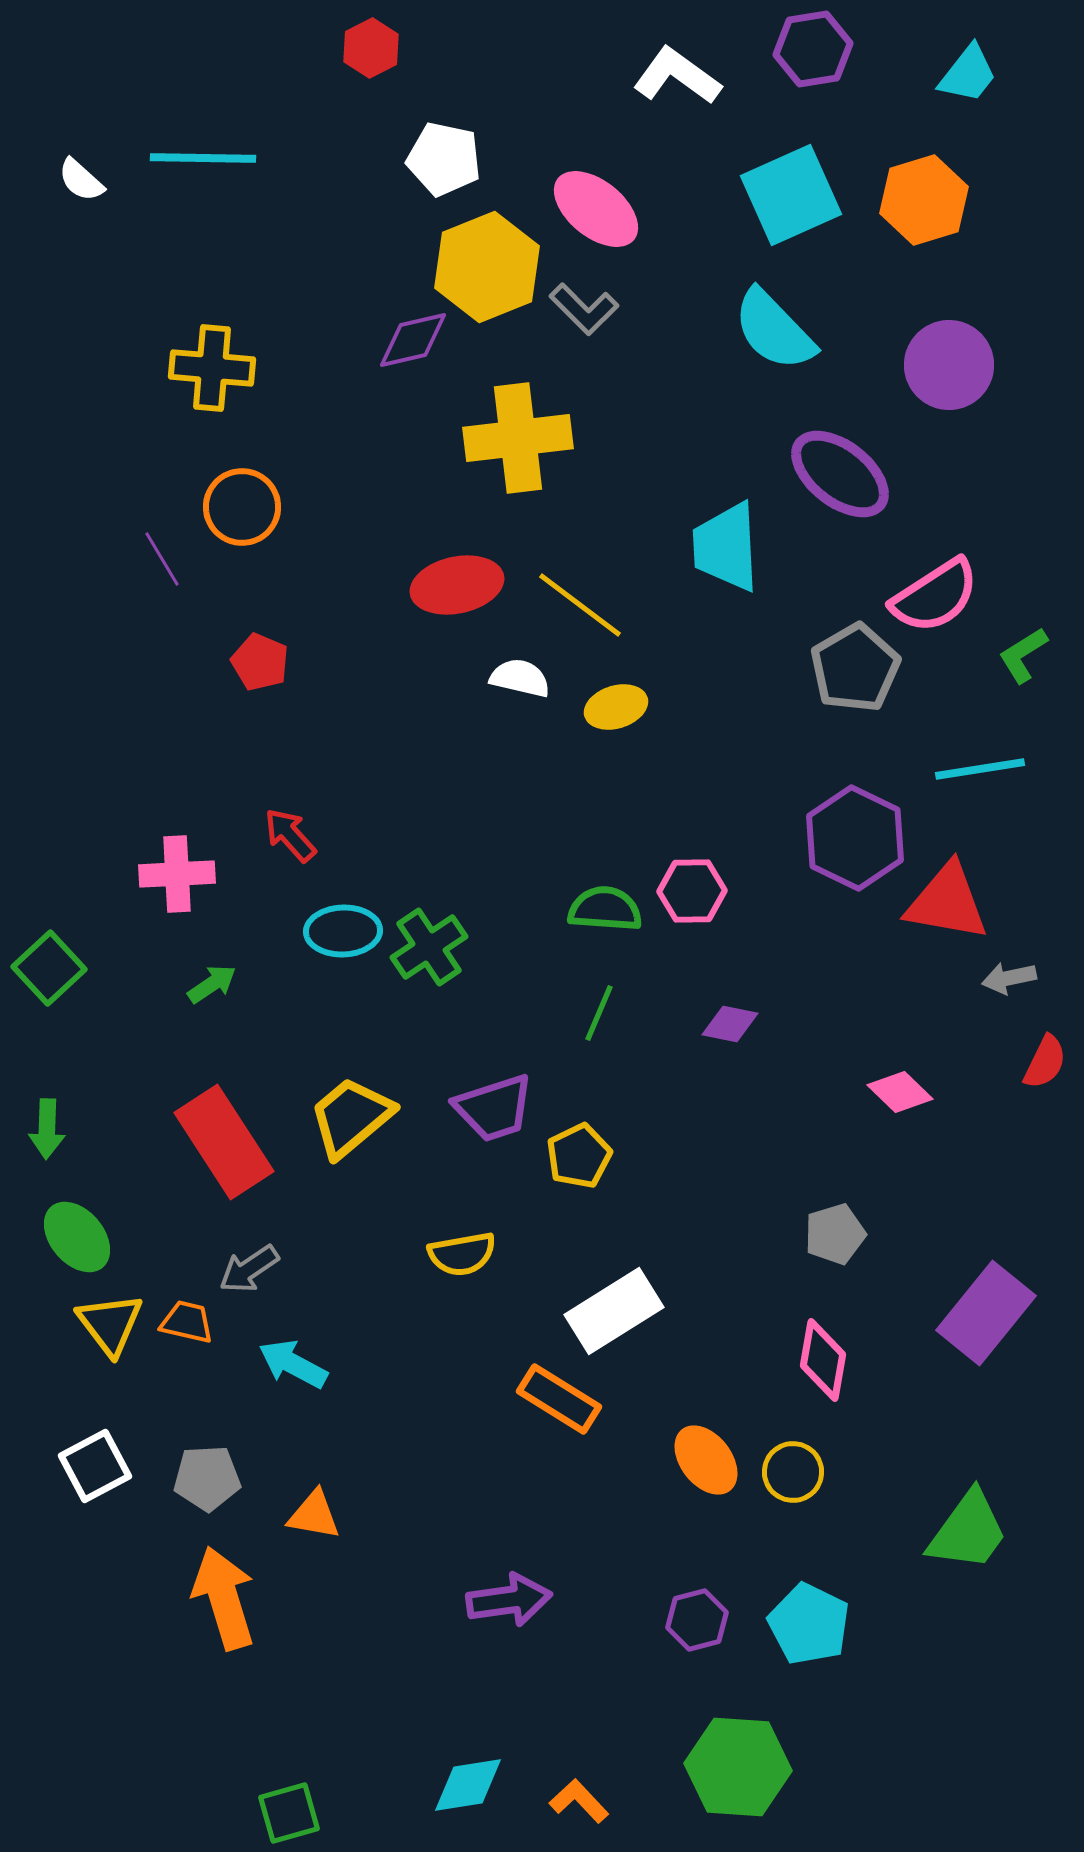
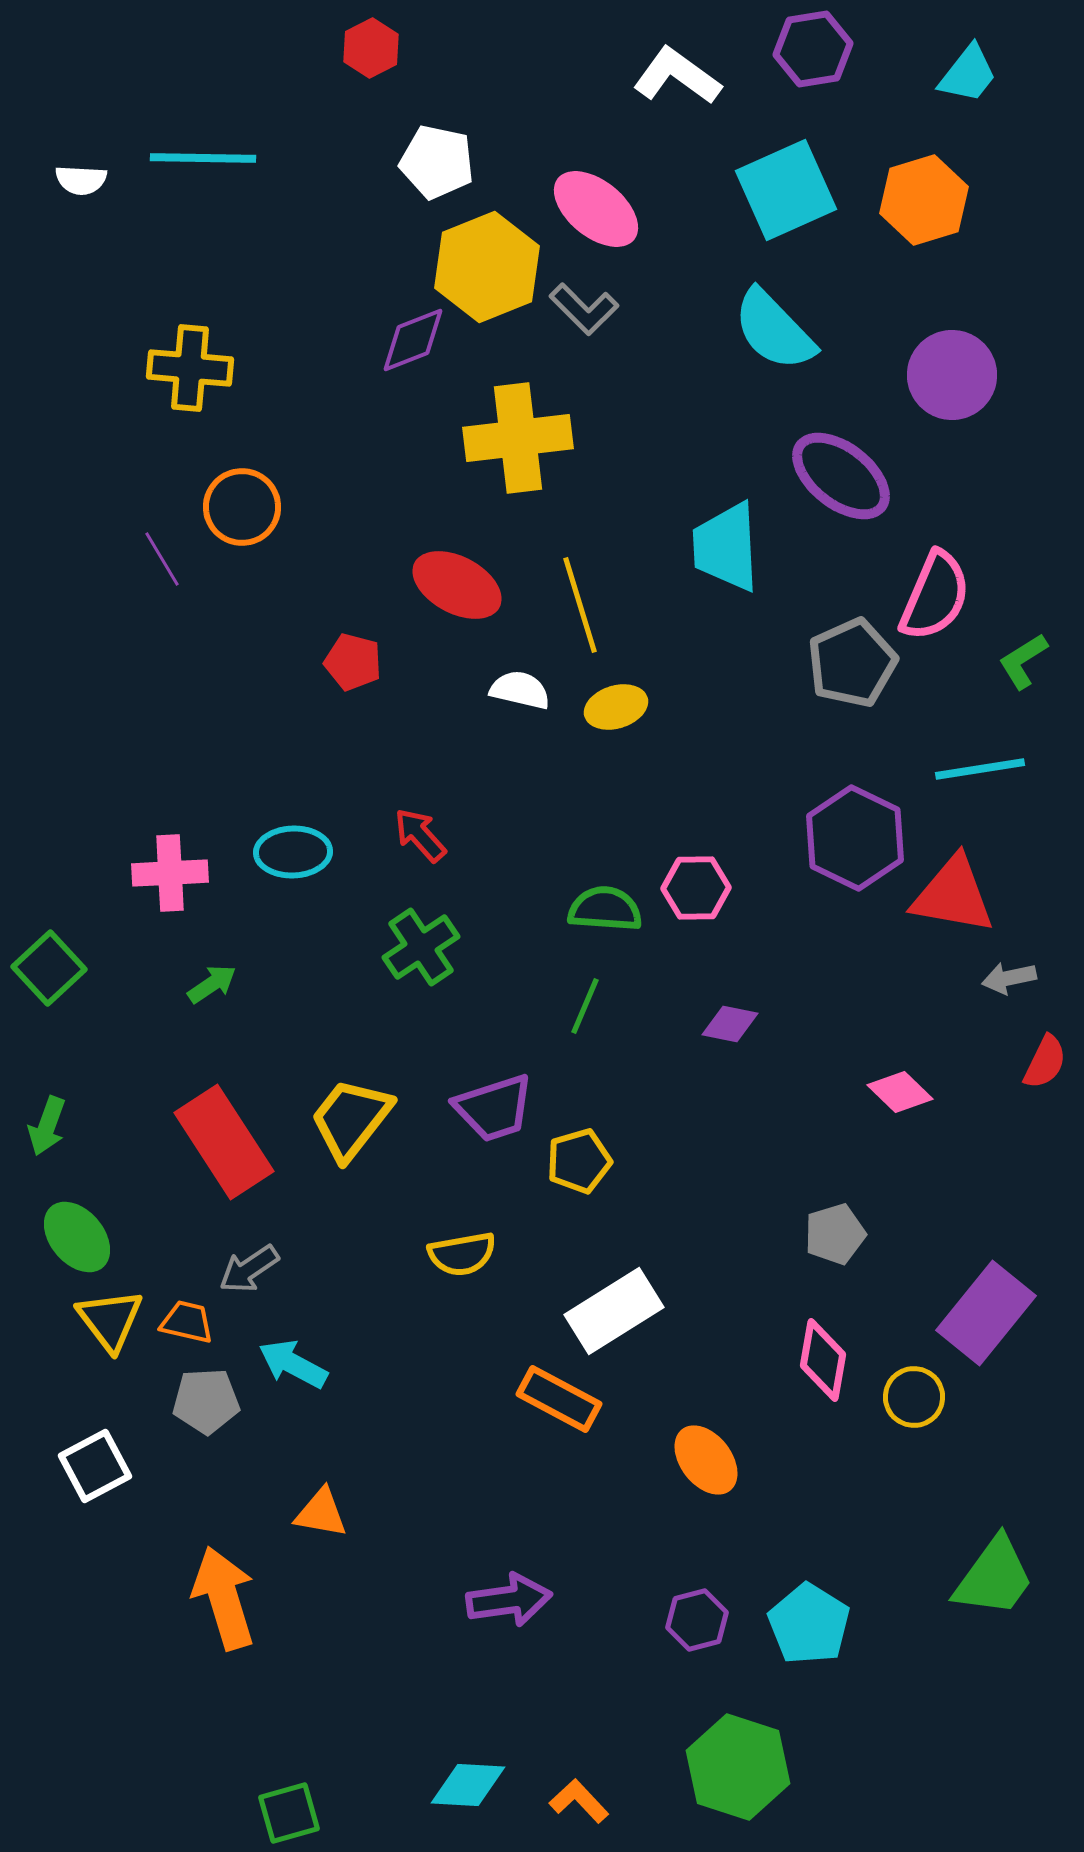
white pentagon at (444, 159): moved 7 px left, 3 px down
white semicircle at (81, 180): rotated 39 degrees counterclockwise
cyan square at (791, 195): moved 5 px left, 5 px up
purple diamond at (413, 340): rotated 8 degrees counterclockwise
purple circle at (949, 365): moved 3 px right, 10 px down
yellow cross at (212, 368): moved 22 px left
purple ellipse at (840, 474): moved 1 px right, 2 px down
red ellipse at (457, 585): rotated 40 degrees clockwise
pink semicircle at (935, 596): rotated 34 degrees counterclockwise
yellow line at (580, 605): rotated 36 degrees clockwise
green L-shape at (1023, 655): moved 6 px down
red pentagon at (260, 662): moved 93 px right; rotated 8 degrees counterclockwise
gray pentagon at (855, 668): moved 3 px left, 5 px up; rotated 6 degrees clockwise
white semicircle at (520, 678): moved 12 px down
red arrow at (290, 835): moved 130 px right
pink cross at (177, 874): moved 7 px left, 1 px up
pink hexagon at (692, 891): moved 4 px right, 3 px up
red triangle at (947, 902): moved 6 px right, 7 px up
cyan ellipse at (343, 931): moved 50 px left, 79 px up
green cross at (429, 947): moved 8 px left
green line at (599, 1013): moved 14 px left, 7 px up
yellow trapezoid at (351, 1117): moved 2 px down; rotated 12 degrees counterclockwise
green arrow at (47, 1129): moved 3 px up; rotated 18 degrees clockwise
yellow pentagon at (579, 1156): moved 5 px down; rotated 10 degrees clockwise
yellow triangle at (110, 1324): moved 4 px up
orange rectangle at (559, 1399): rotated 4 degrees counterclockwise
yellow circle at (793, 1472): moved 121 px right, 75 px up
gray pentagon at (207, 1478): moved 1 px left, 77 px up
orange triangle at (314, 1515): moved 7 px right, 2 px up
green trapezoid at (968, 1531): moved 26 px right, 46 px down
cyan pentagon at (809, 1624): rotated 6 degrees clockwise
green hexagon at (738, 1767): rotated 14 degrees clockwise
cyan diamond at (468, 1785): rotated 12 degrees clockwise
